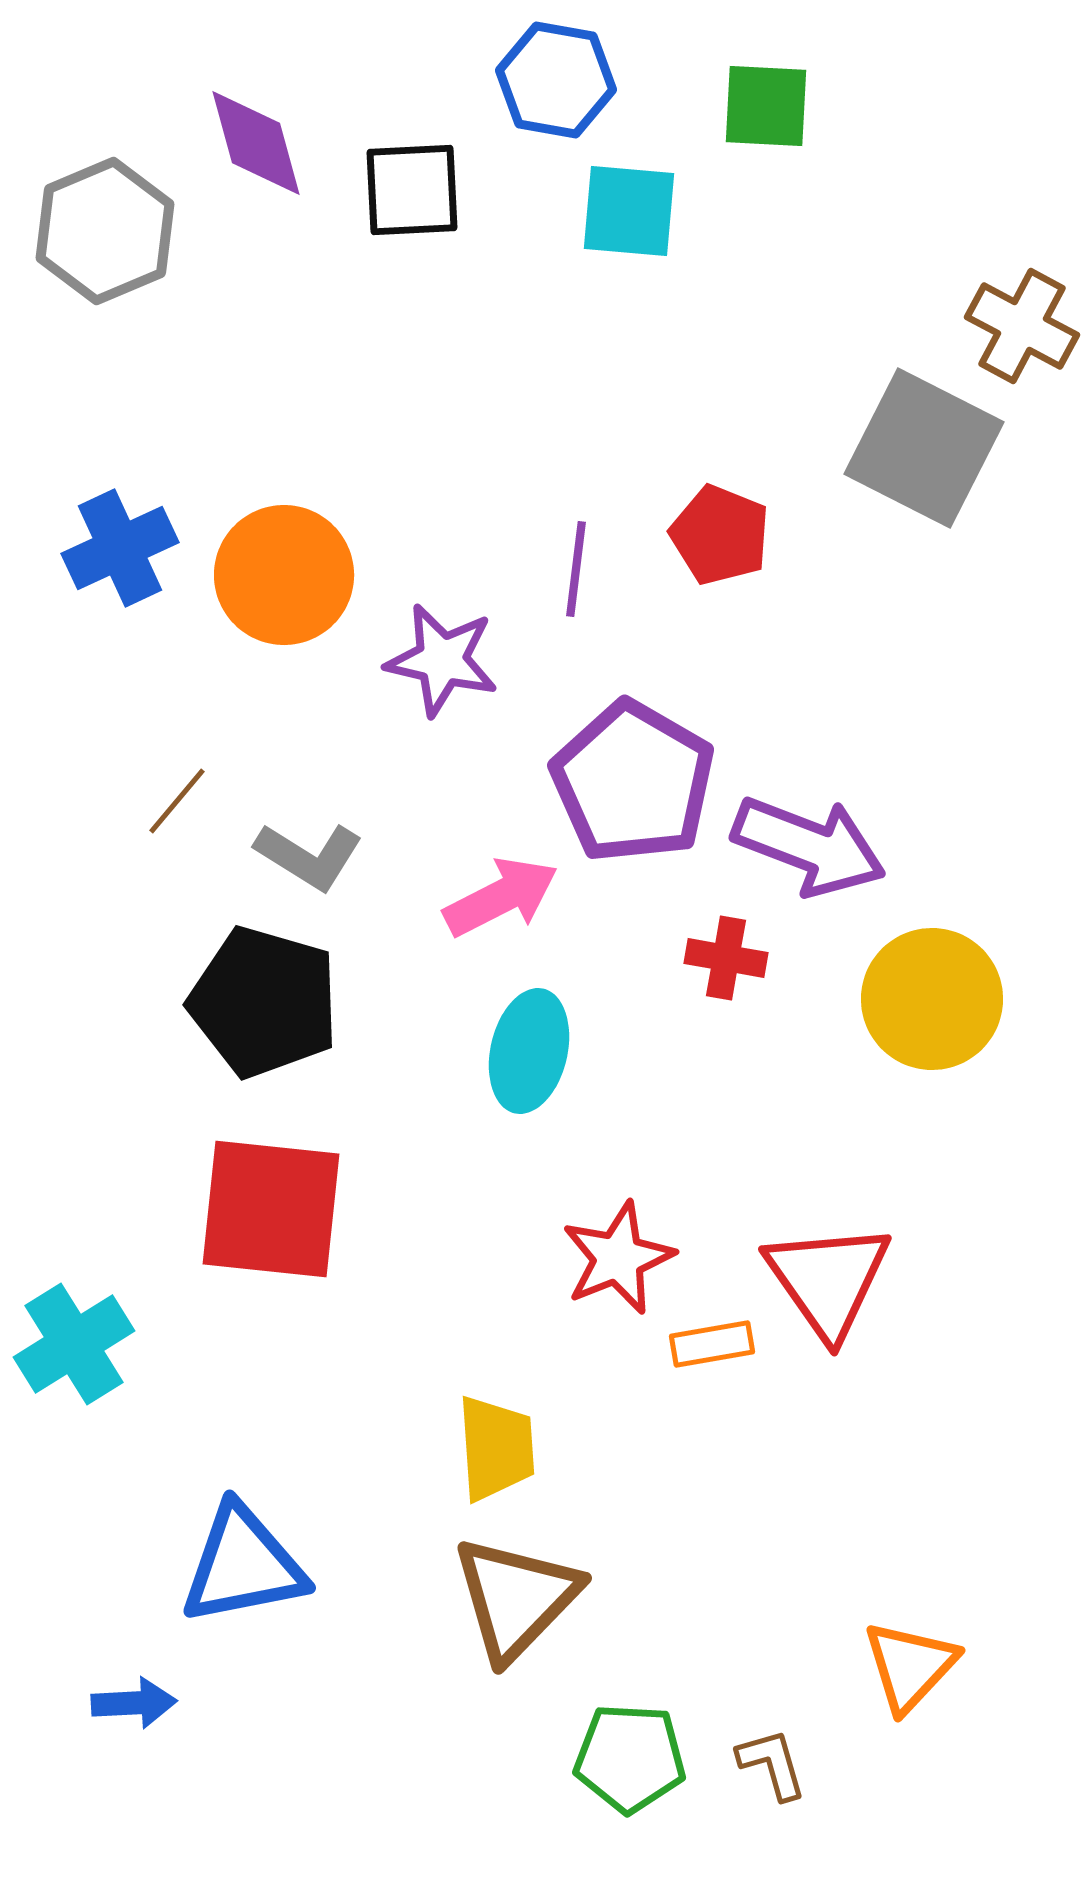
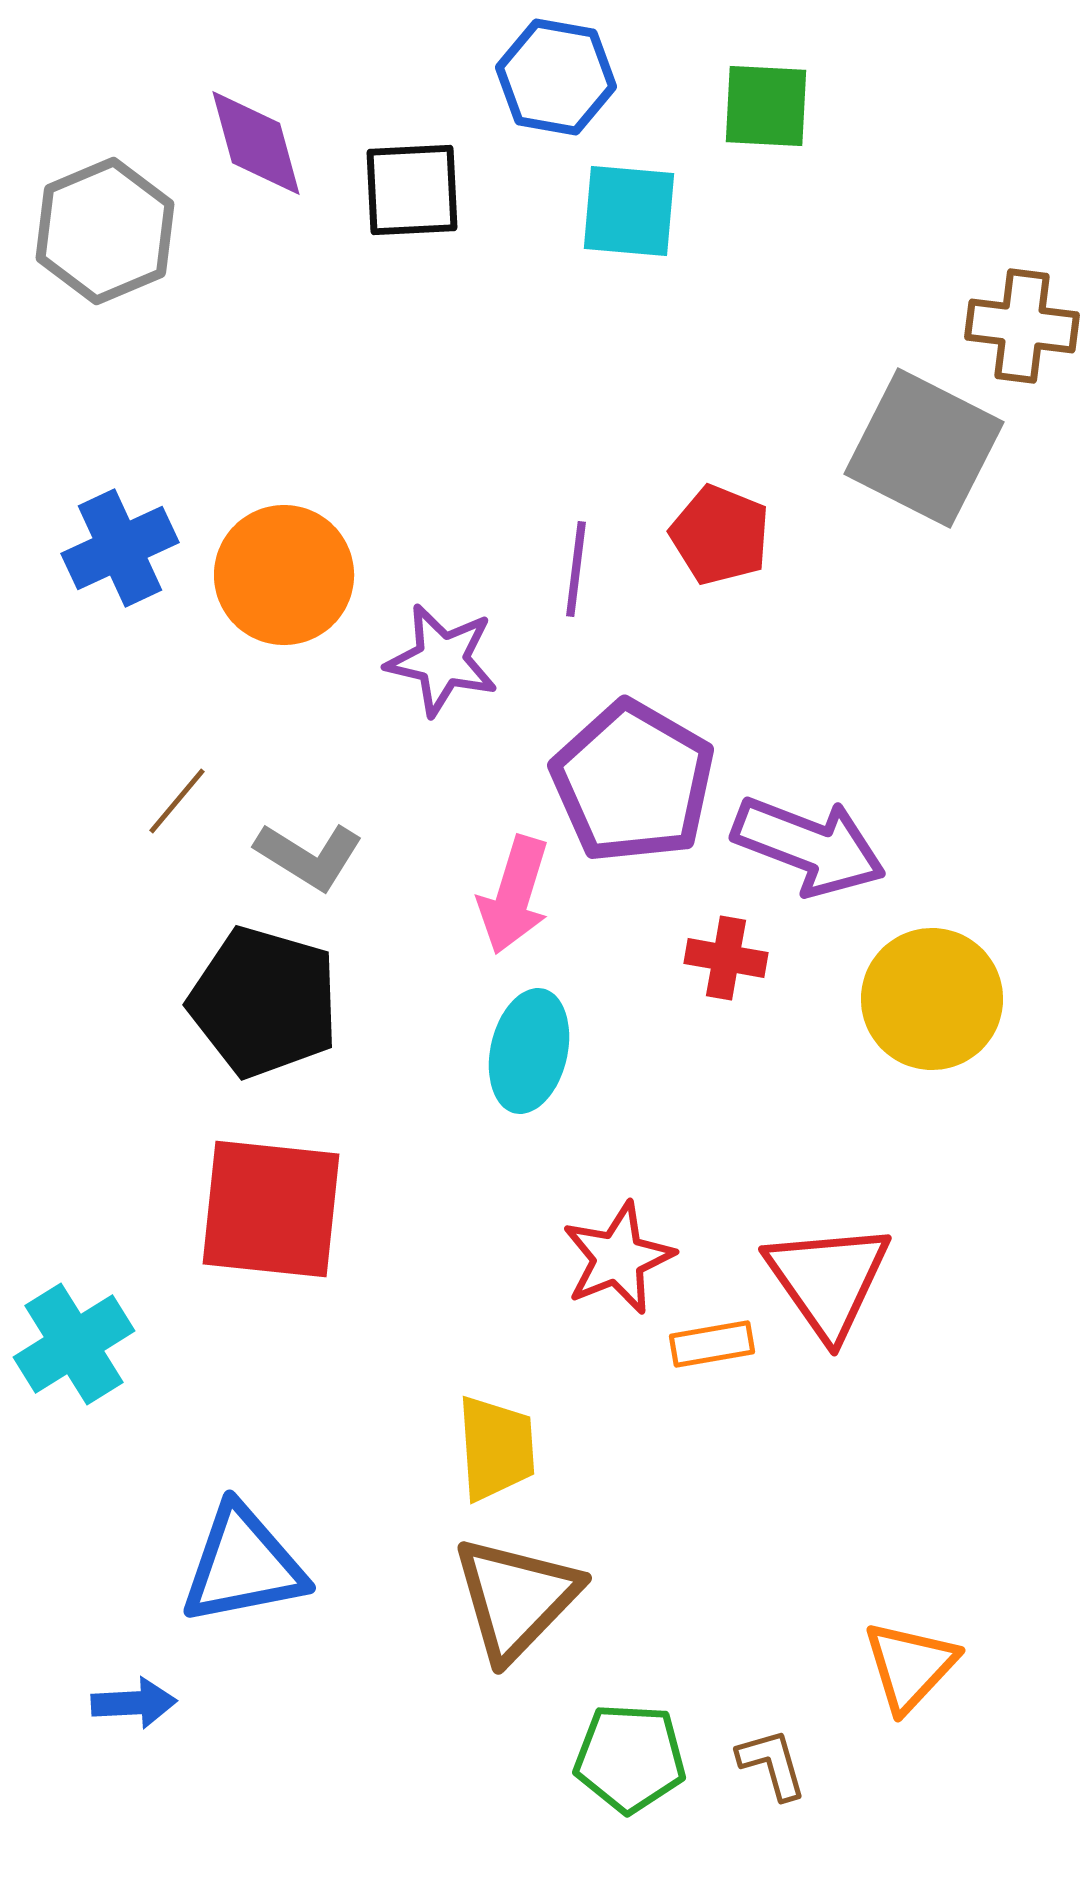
blue hexagon: moved 3 px up
brown cross: rotated 21 degrees counterclockwise
pink arrow: moved 13 px right, 2 px up; rotated 134 degrees clockwise
